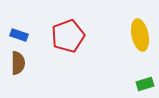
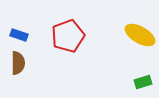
yellow ellipse: rotated 48 degrees counterclockwise
green rectangle: moved 2 px left, 2 px up
